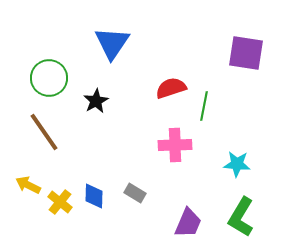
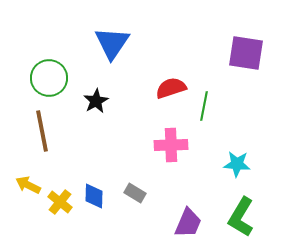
brown line: moved 2 px left, 1 px up; rotated 24 degrees clockwise
pink cross: moved 4 px left
